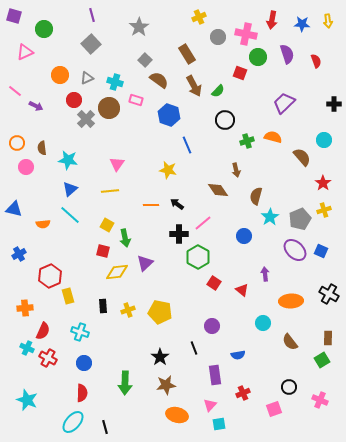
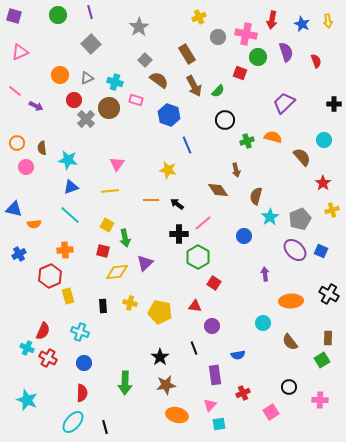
purple line at (92, 15): moved 2 px left, 3 px up
blue star at (302, 24): rotated 21 degrees clockwise
green circle at (44, 29): moved 14 px right, 14 px up
pink triangle at (25, 52): moved 5 px left
purple semicircle at (287, 54): moved 1 px left, 2 px up
blue triangle at (70, 189): moved 1 px right, 2 px up; rotated 21 degrees clockwise
orange line at (151, 205): moved 5 px up
yellow cross at (324, 210): moved 8 px right
orange semicircle at (43, 224): moved 9 px left
red triangle at (242, 290): moved 47 px left, 16 px down; rotated 32 degrees counterclockwise
orange cross at (25, 308): moved 40 px right, 58 px up
yellow cross at (128, 310): moved 2 px right, 7 px up; rotated 32 degrees clockwise
pink cross at (320, 400): rotated 21 degrees counterclockwise
pink square at (274, 409): moved 3 px left, 3 px down; rotated 14 degrees counterclockwise
